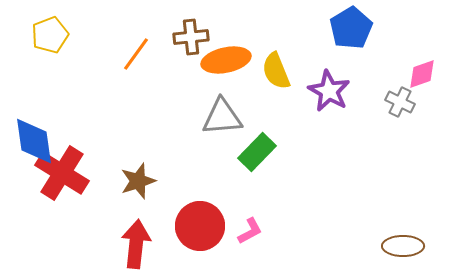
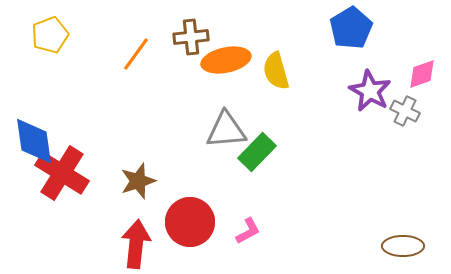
yellow semicircle: rotated 6 degrees clockwise
purple star: moved 41 px right
gray cross: moved 5 px right, 9 px down
gray triangle: moved 4 px right, 13 px down
red circle: moved 10 px left, 4 px up
pink L-shape: moved 2 px left
